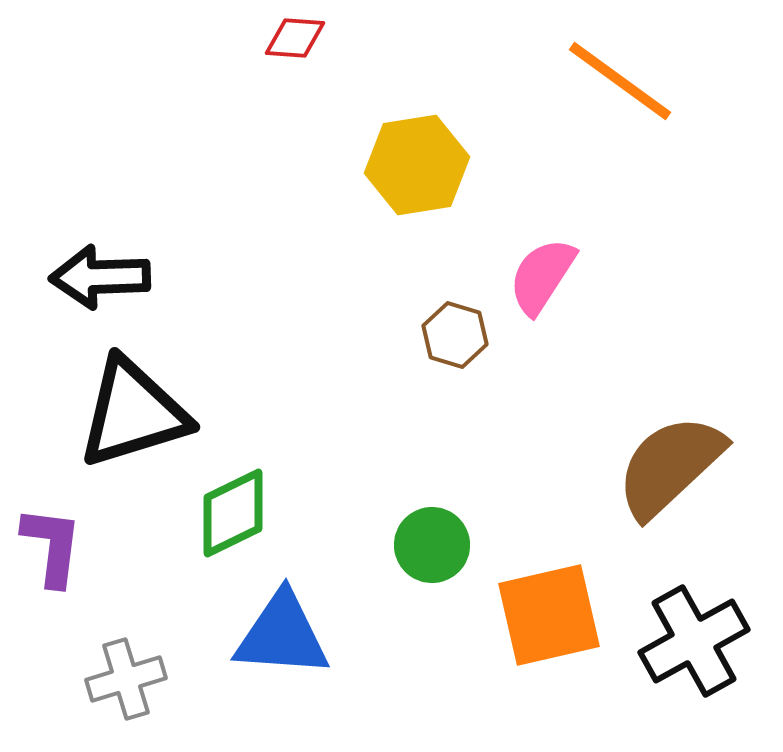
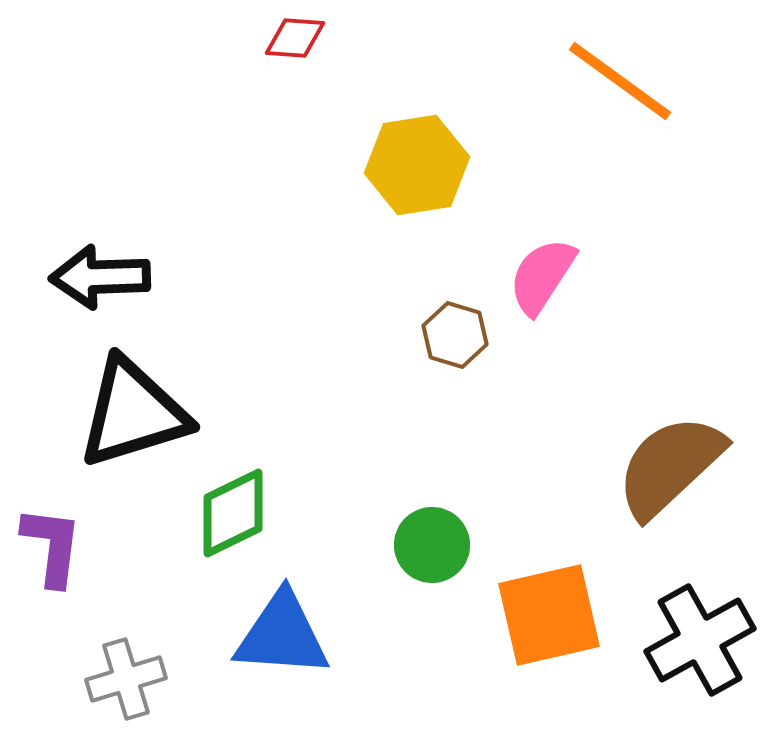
black cross: moved 6 px right, 1 px up
